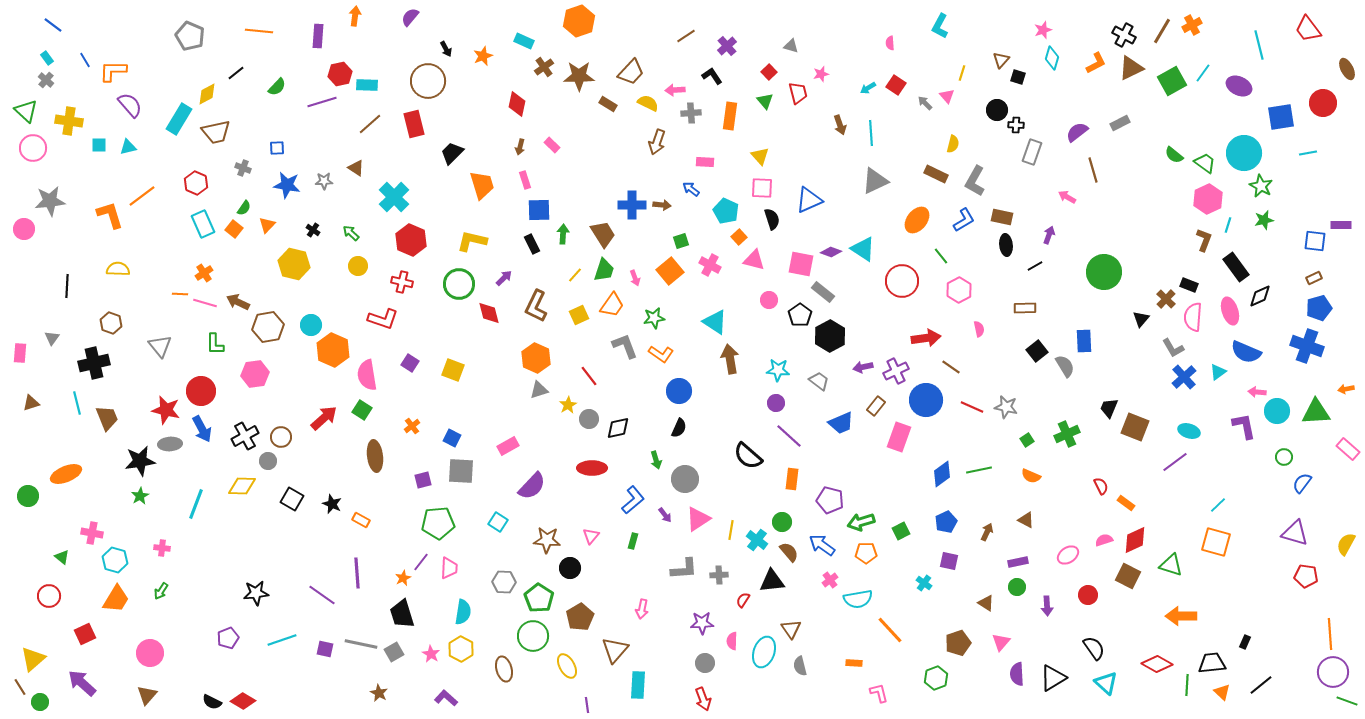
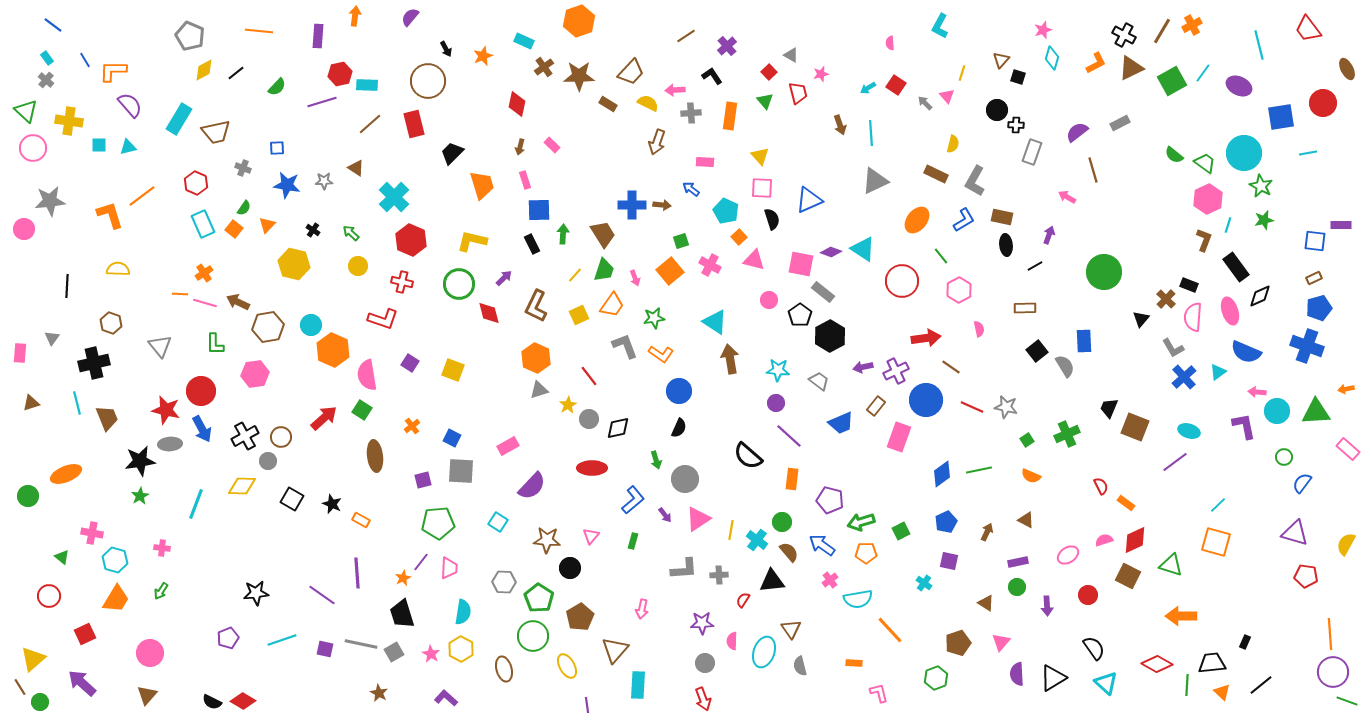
gray triangle at (791, 46): moved 9 px down; rotated 14 degrees clockwise
yellow diamond at (207, 94): moved 3 px left, 24 px up
